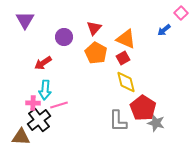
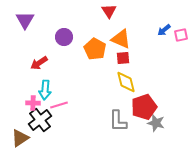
pink square: moved 22 px down; rotated 32 degrees clockwise
red triangle: moved 15 px right, 17 px up; rotated 14 degrees counterclockwise
orange triangle: moved 5 px left
orange pentagon: moved 1 px left, 4 px up
red square: rotated 24 degrees clockwise
red arrow: moved 4 px left
red pentagon: moved 1 px right, 1 px up; rotated 20 degrees clockwise
black cross: moved 1 px right
brown triangle: moved 1 px left, 1 px down; rotated 36 degrees counterclockwise
